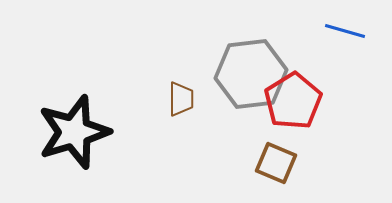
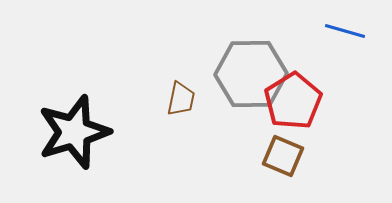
gray hexagon: rotated 6 degrees clockwise
brown trapezoid: rotated 12 degrees clockwise
brown square: moved 7 px right, 7 px up
